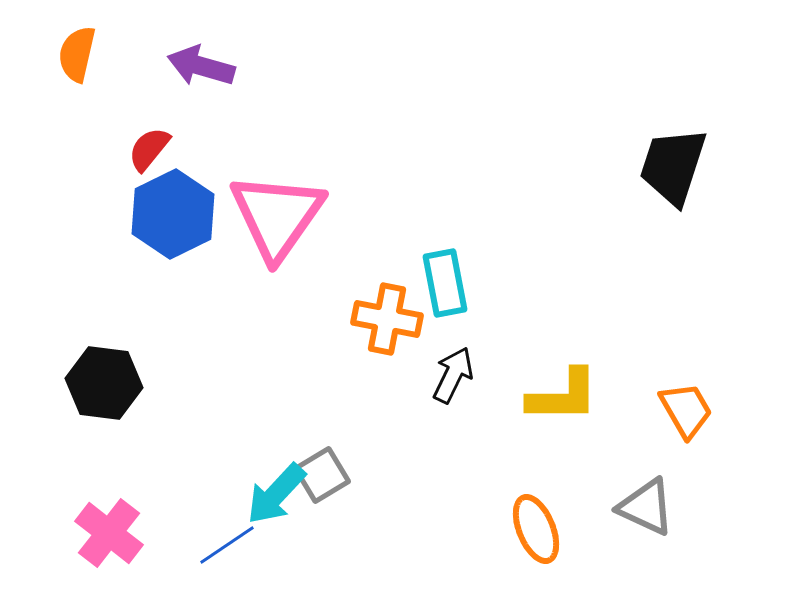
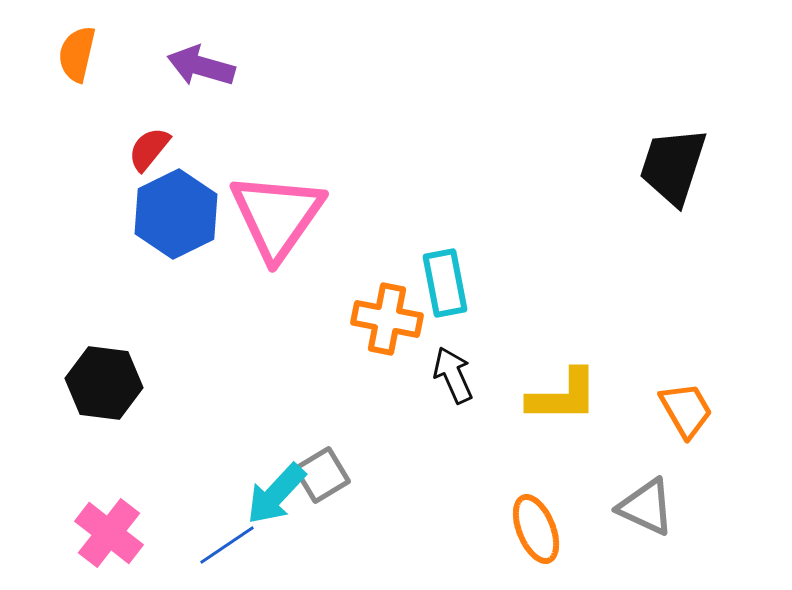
blue hexagon: moved 3 px right
black arrow: rotated 50 degrees counterclockwise
